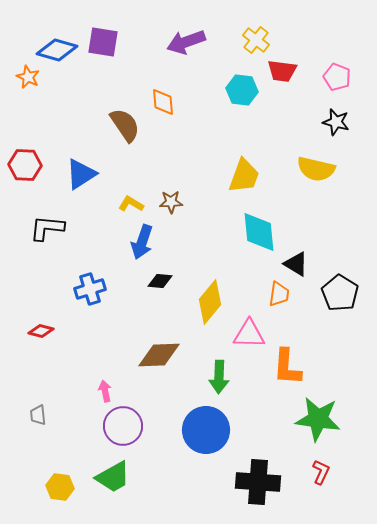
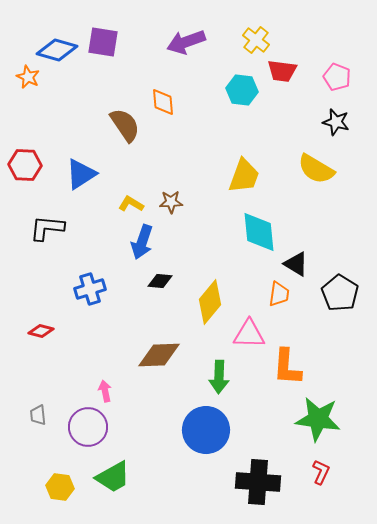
yellow semicircle: rotated 18 degrees clockwise
purple circle: moved 35 px left, 1 px down
